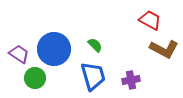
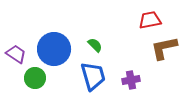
red trapezoid: rotated 40 degrees counterclockwise
brown L-shape: moved 1 px up; rotated 140 degrees clockwise
purple trapezoid: moved 3 px left
